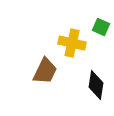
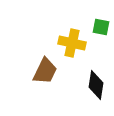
green square: rotated 12 degrees counterclockwise
